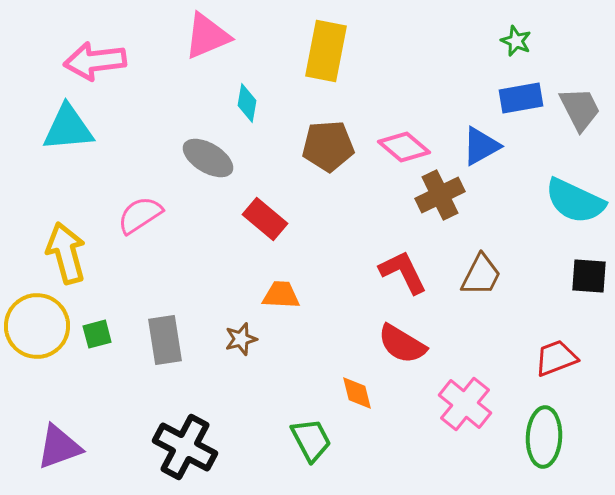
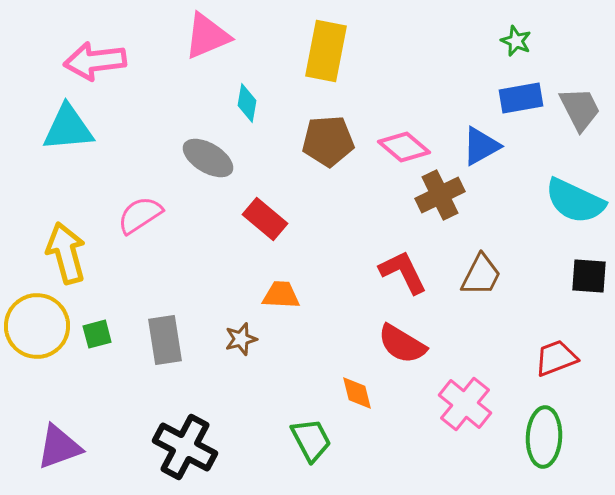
brown pentagon: moved 5 px up
